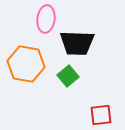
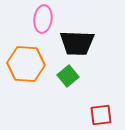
pink ellipse: moved 3 px left
orange hexagon: rotated 6 degrees counterclockwise
